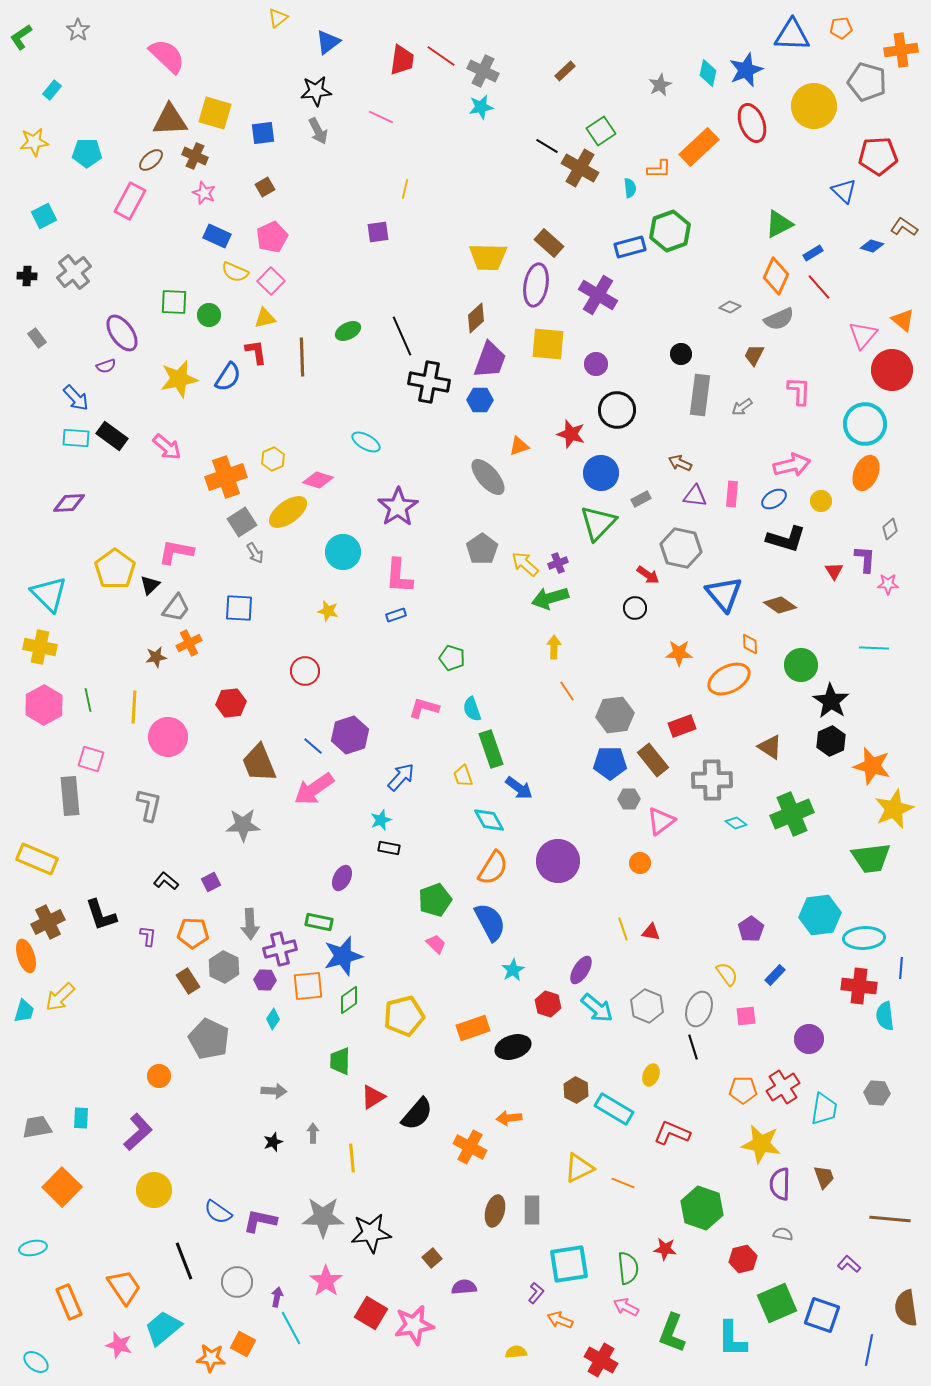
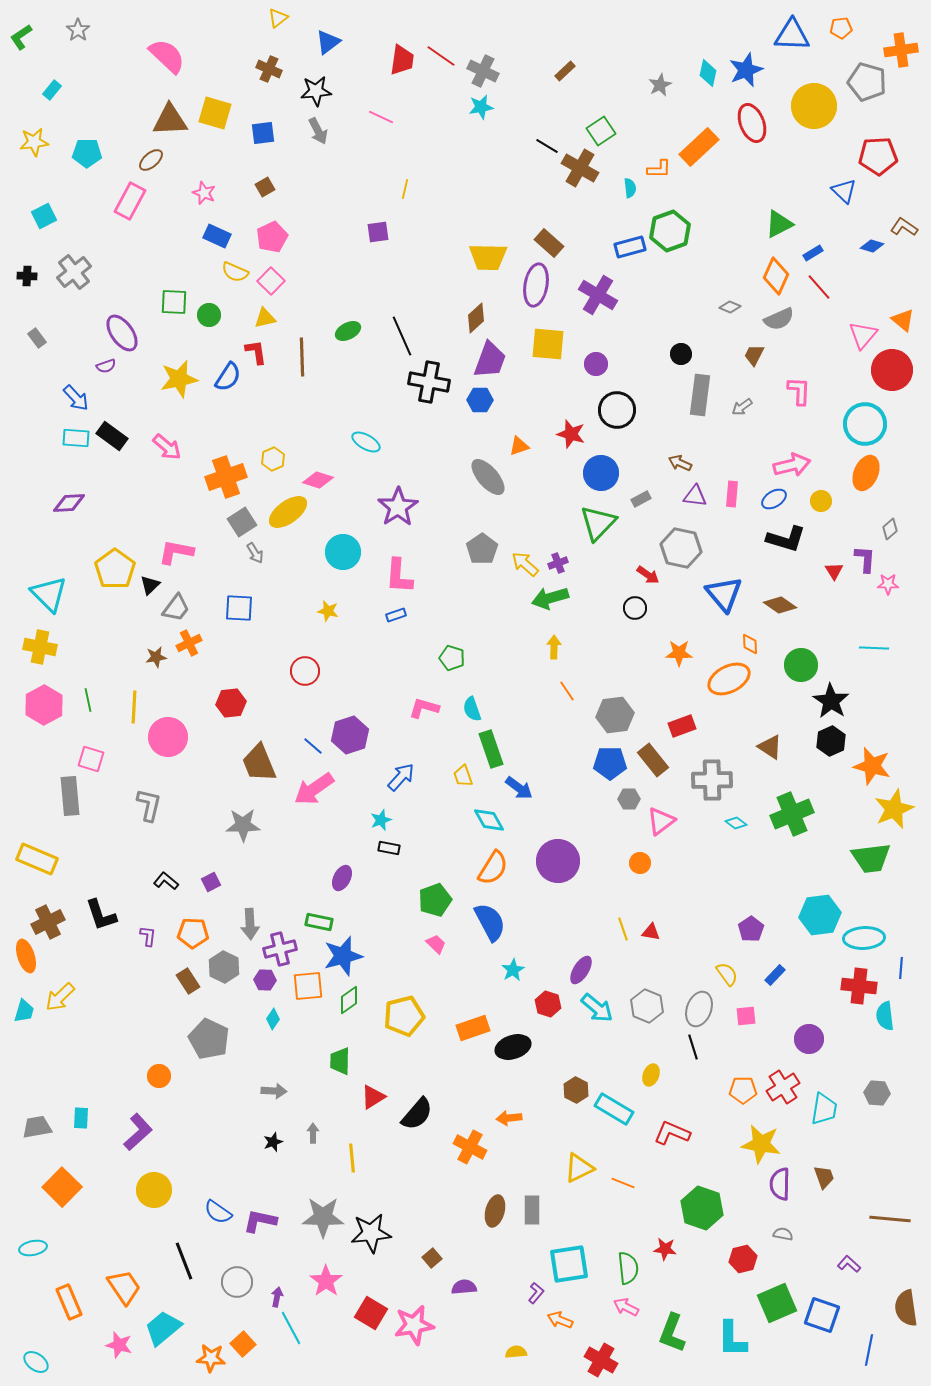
brown cross at (195, 156): moved 74 px right, 87 px up
orange square at (243, 1344): rotated 20 degrees clockwise
